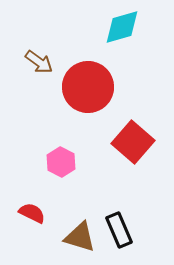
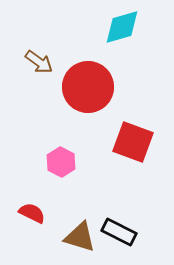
red square: rotated 21 degrees counterclockwise
black rectangle: moved 2 px down; rotated 40 degrees counterclockwise
